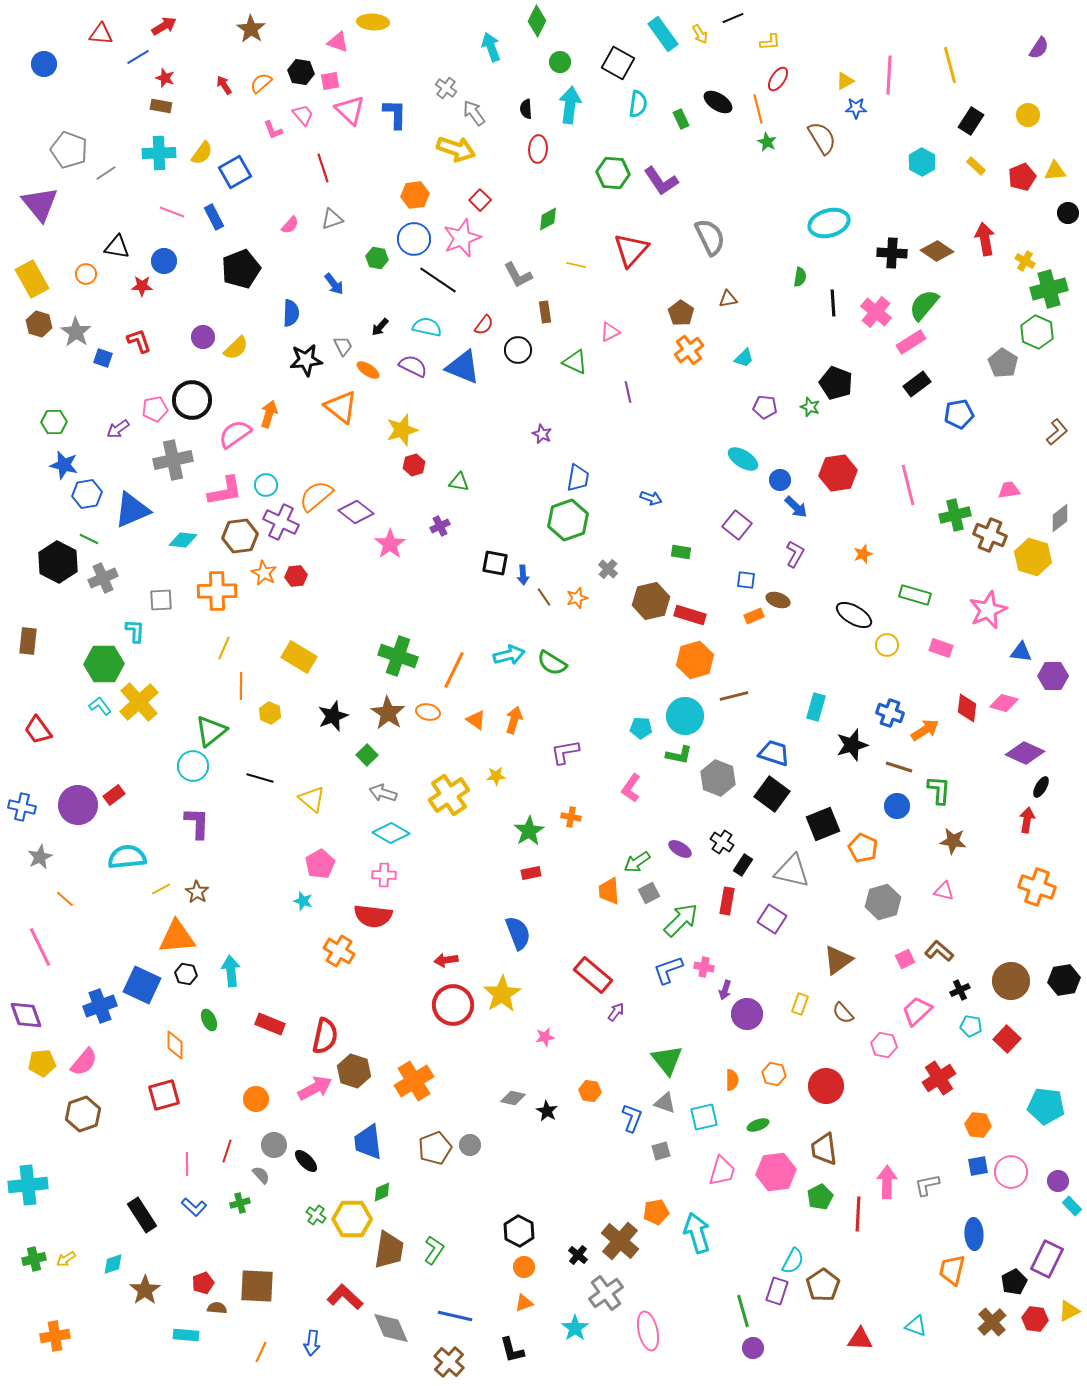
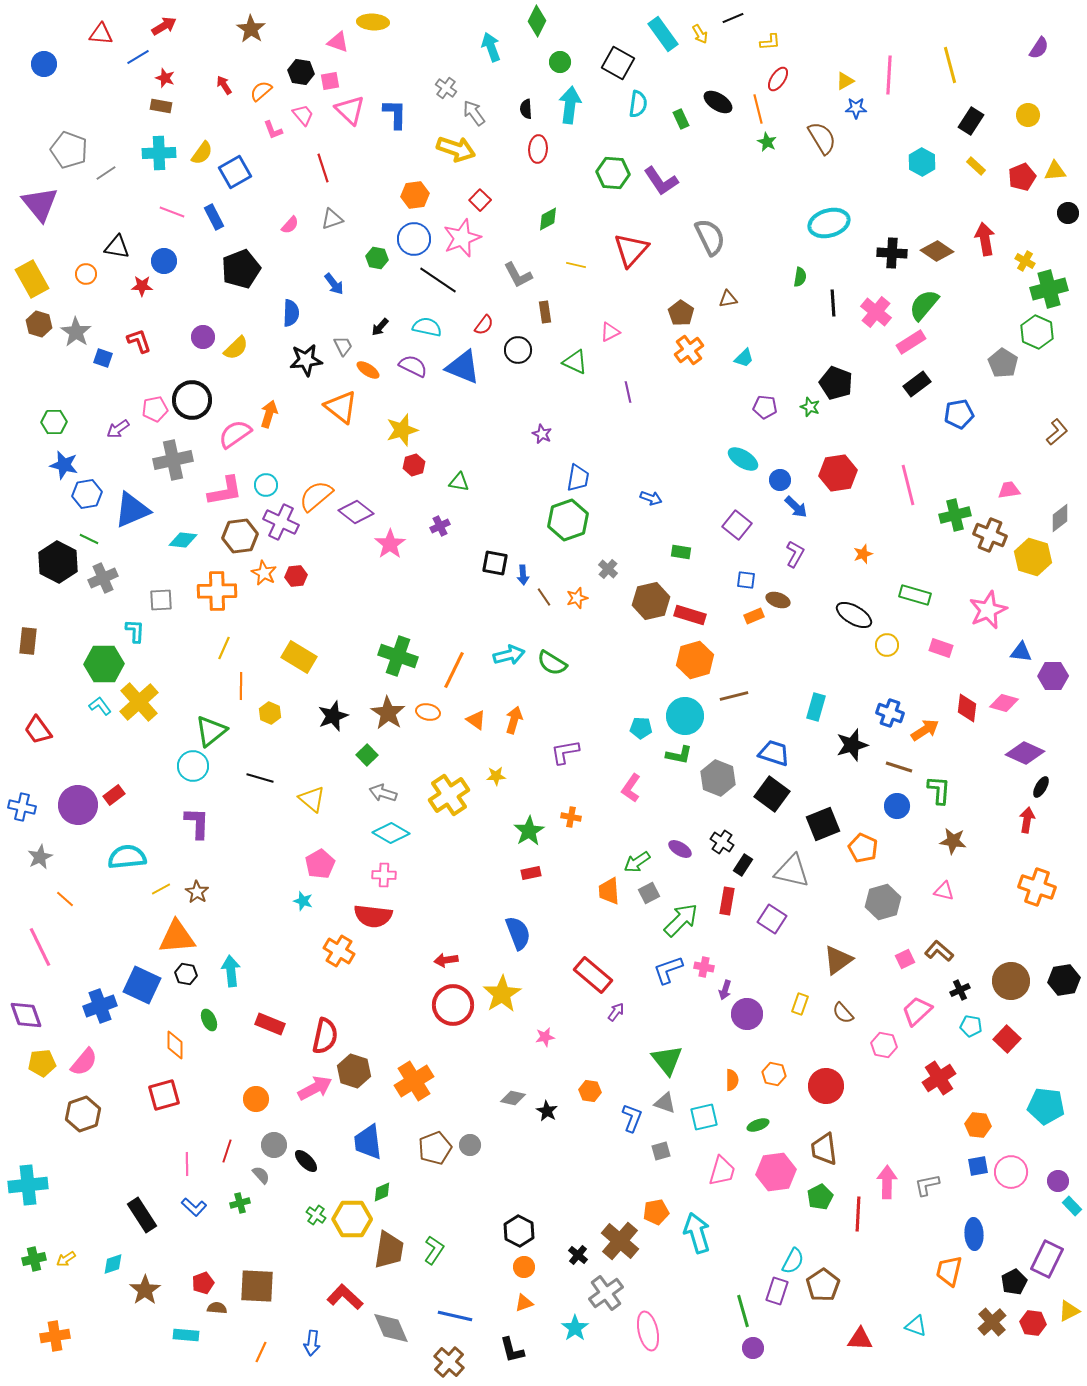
orange semicircle at (261, 83): moved 8 px down
orange trapezoid at (952, 1270): moved 3 px left, 1 px down
red hexagon at (1035, 1319): moved 2 px left, 4 px down
